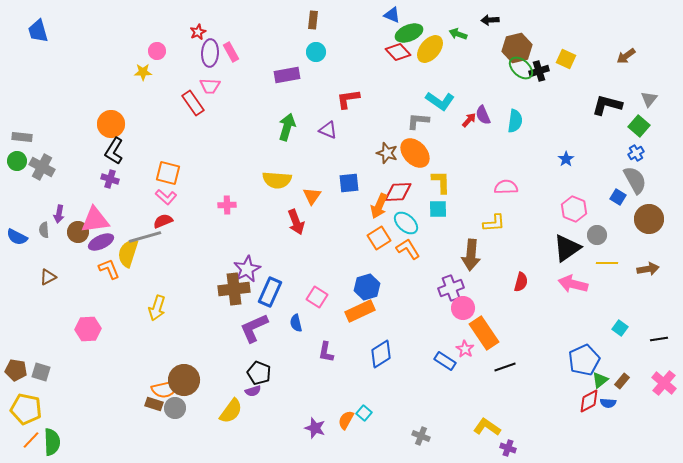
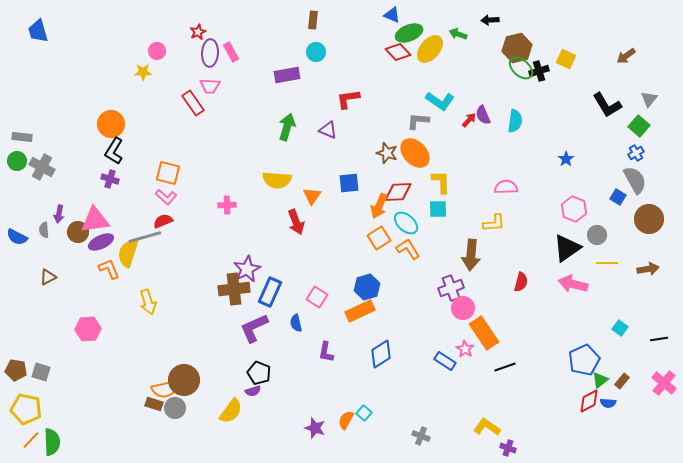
black L-shape at (607, 105): rotated 136 degrees counterclockwise
yellow arrow at (157, 308): moved 9 px left, 6 px up; rotated 35 degrees counterclockwise
